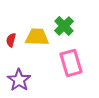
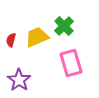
yellow trapezoid: rotated 25 degrees counterclockwise
